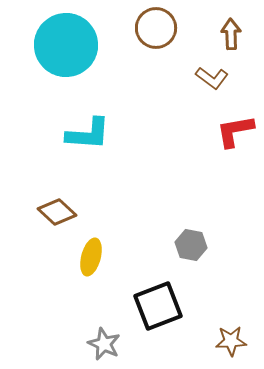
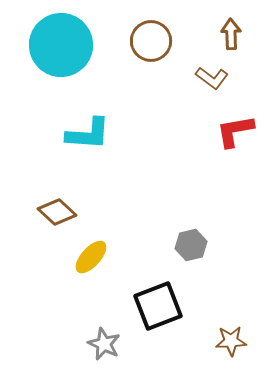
brown circle: moved 5 px left, 13 px down
cyan circle: moved 5 px left
gray hexagon: rotated 24 degrees counterclockwise
yellow ellipse: rotated 27 degrees clockwise
